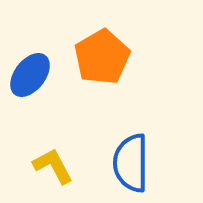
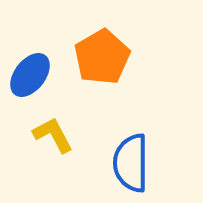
yellow L-shape: moved 31 px up
